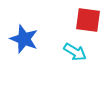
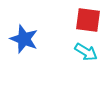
cyan arrow: moved 11 px right
